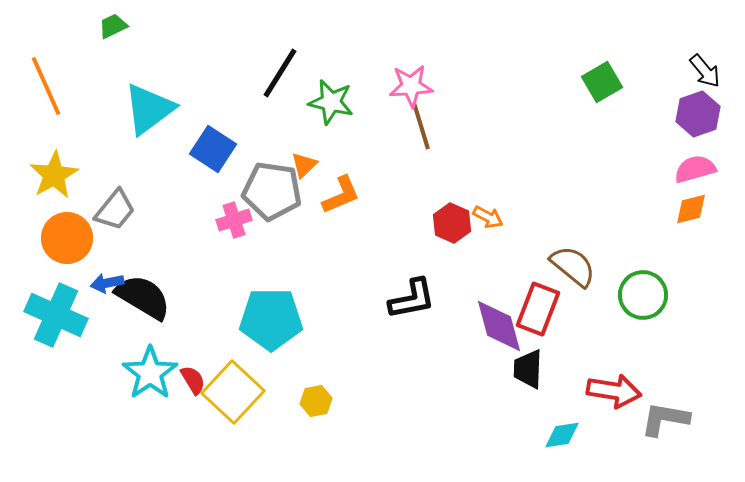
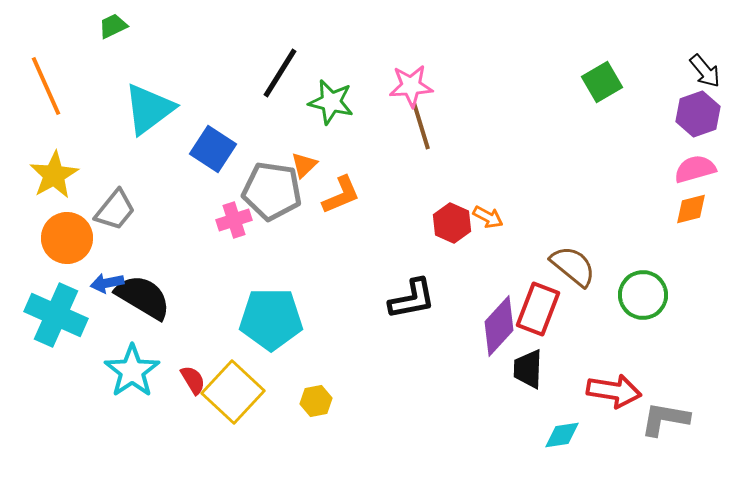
purple diamond: rotated 58 degrees clockwise
cyan star: moved 18 px left, 2 px up
